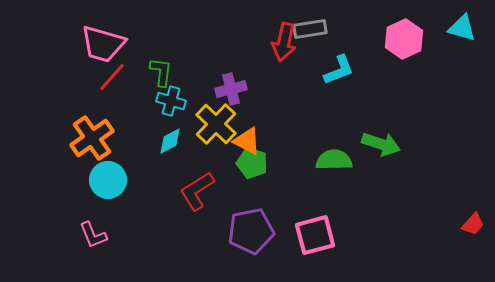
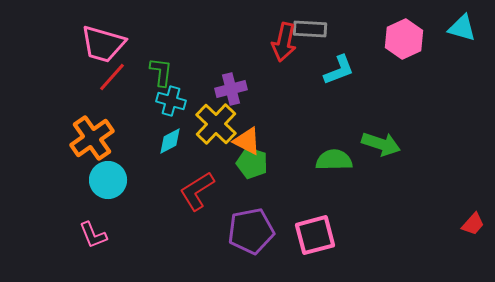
gray rectangle: rotated 12 degrees clockwise
